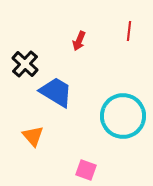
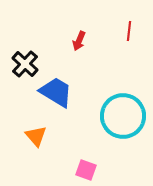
orange triangle: moved 3 px right
